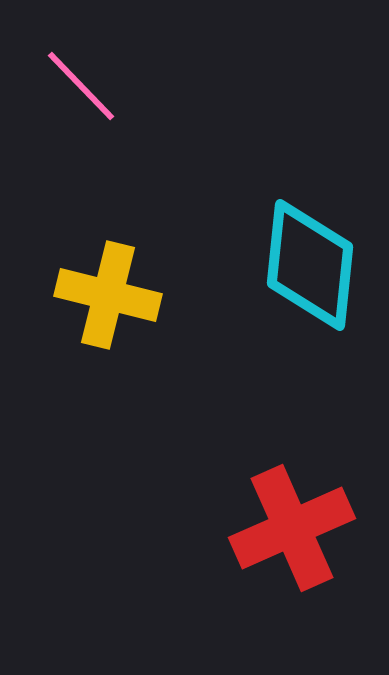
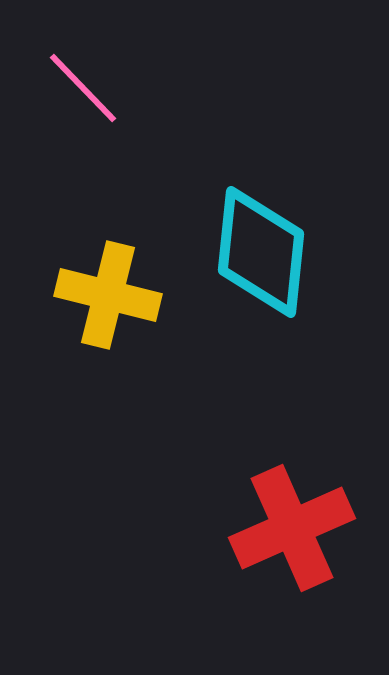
pink line: moved 2 px right, 2 px down
cyan diamond: moved 49 px left, 13 px up
